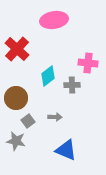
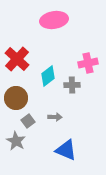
red cross: moved 10 px down
pink cross: rotated 18 degrees counterclockwise
gray star: rotated 18 degrees clockwise
